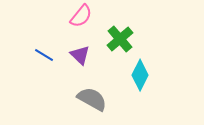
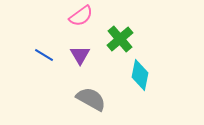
pink semicircle: rotated 15 degrees clockwise
purple triangle: rotated 15 degrees clockwise
cyan diamond: rotated 16 degrees counterclockwise
gray semicircle: moved 1 px left
